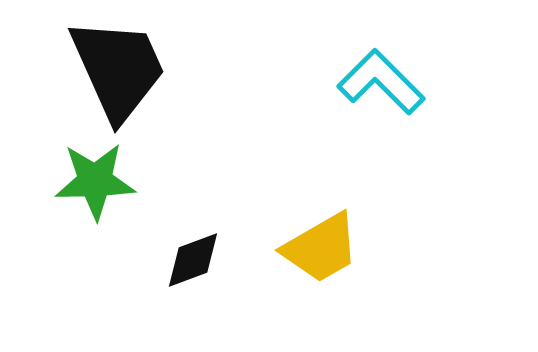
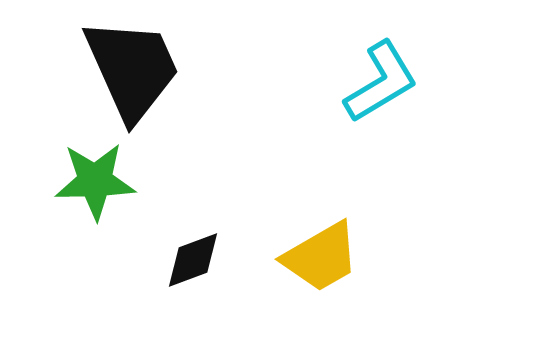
black trapezoid: moved 14 px right
cyan L-shape: rotated 104 degrees clockwise
yellow trapezoid: moved 9 px down
